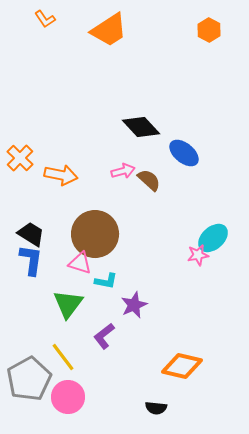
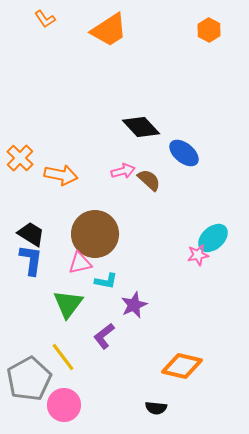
pink triangle: rotated 30 degrees counterclockwise
pink circle: moved 4 px left, 8 px down
